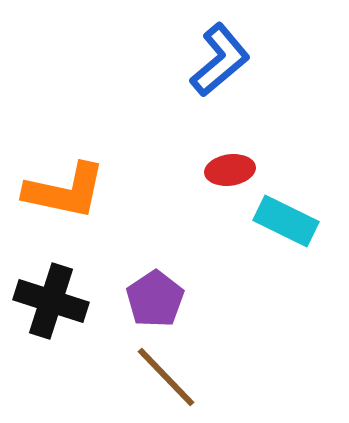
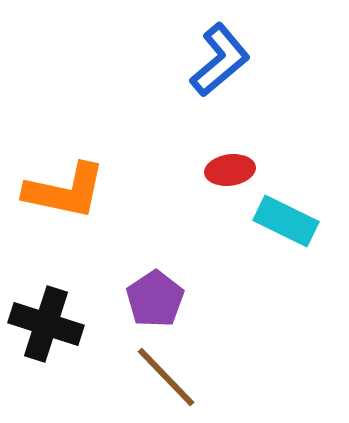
black cross: moved 5 px left, 23 px down
